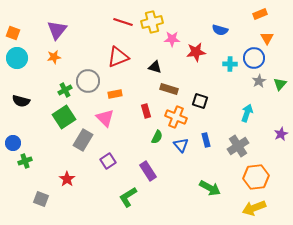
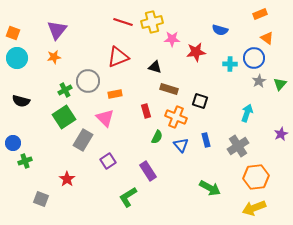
orange triangle at (267, 38): rotated 24 degrees counterclockwise
